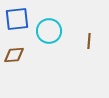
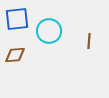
brown diamond: moved 1 px right
